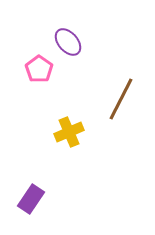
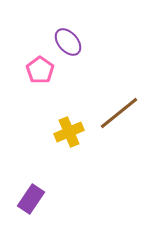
pink pentagon: moved 1 px right, 1 px down
brown line: moved 2 px left, 14 px down; rotated 24 degrees clockwise
